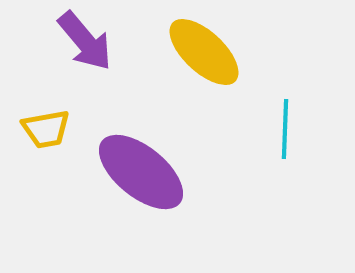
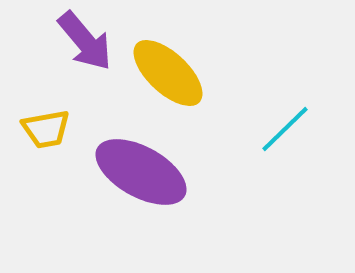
yellow ellipse: moved 36 px left, 21 px down
cyan line: rotated 44 degrees clockwise
purple ellipse: rotated 10 degrees counterclockwise
